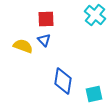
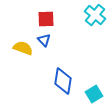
yellow semicircle: moved 2 px down
cyan square: rotated 18 degrees counterclockwise
